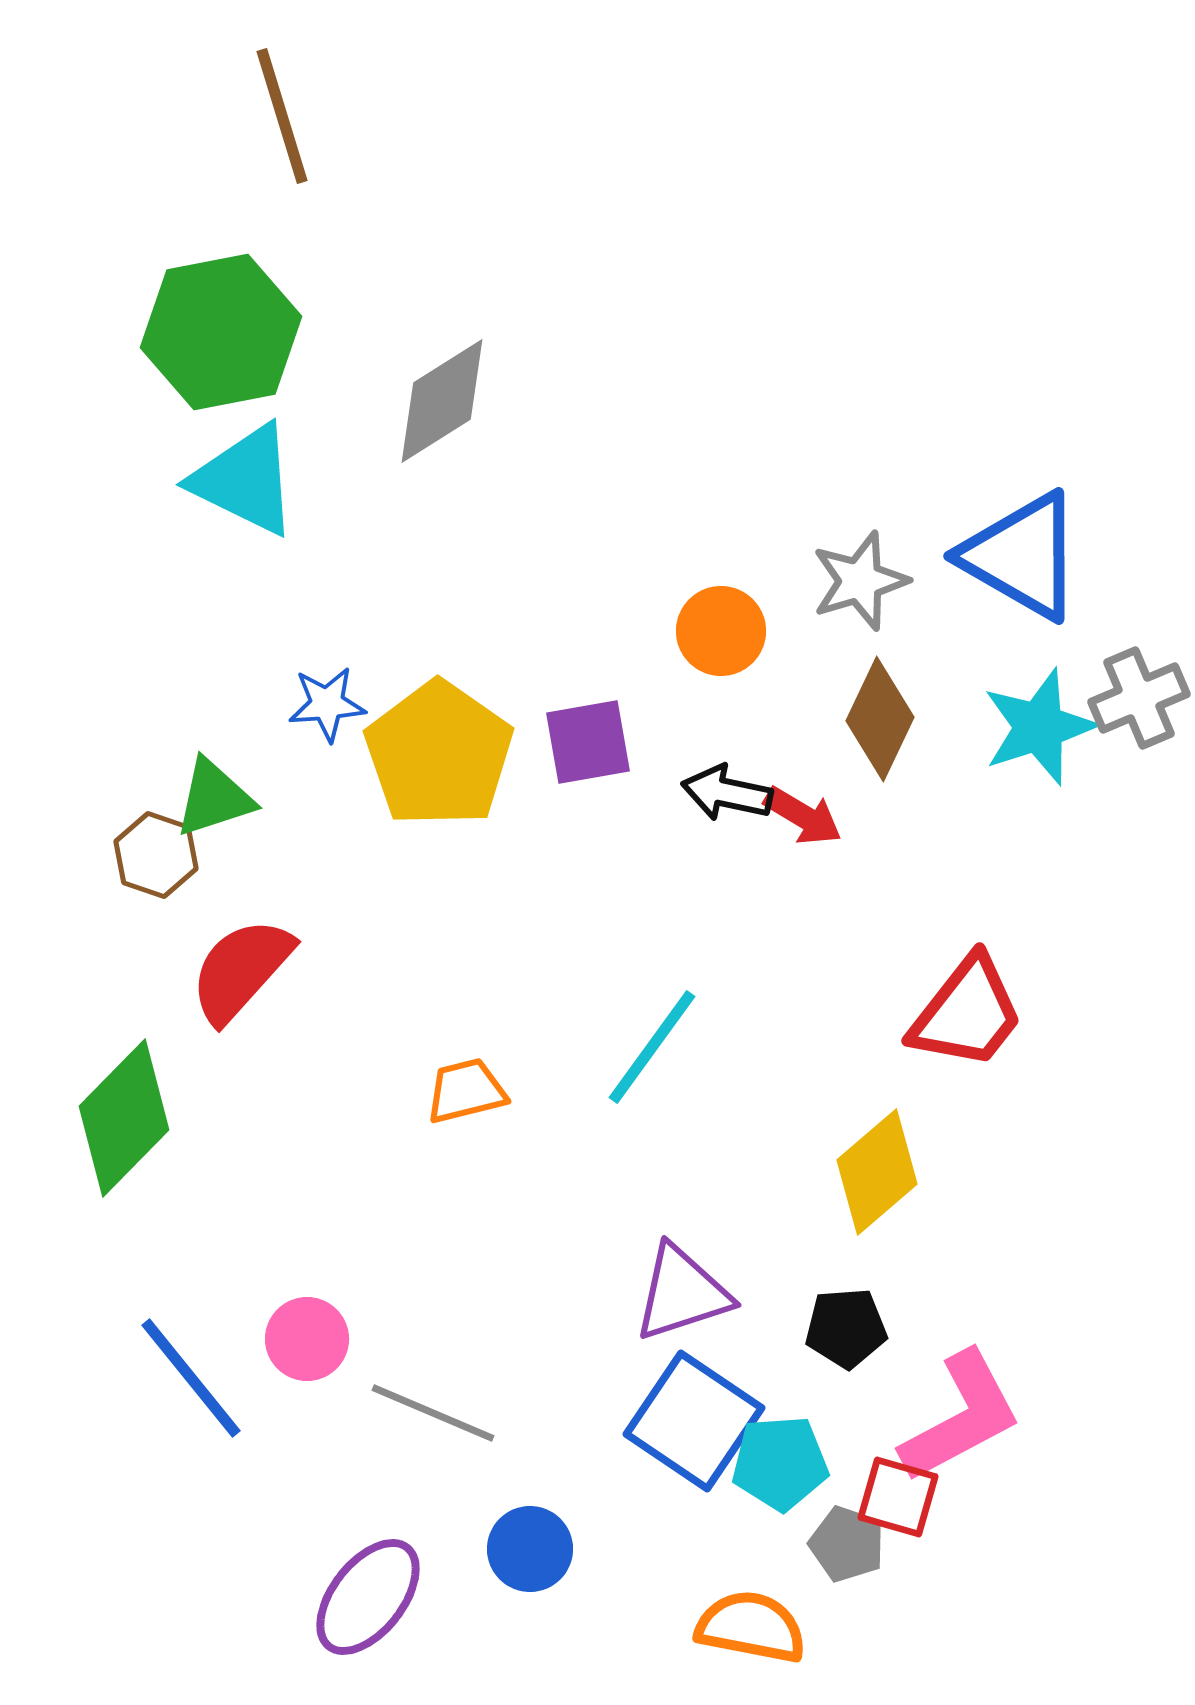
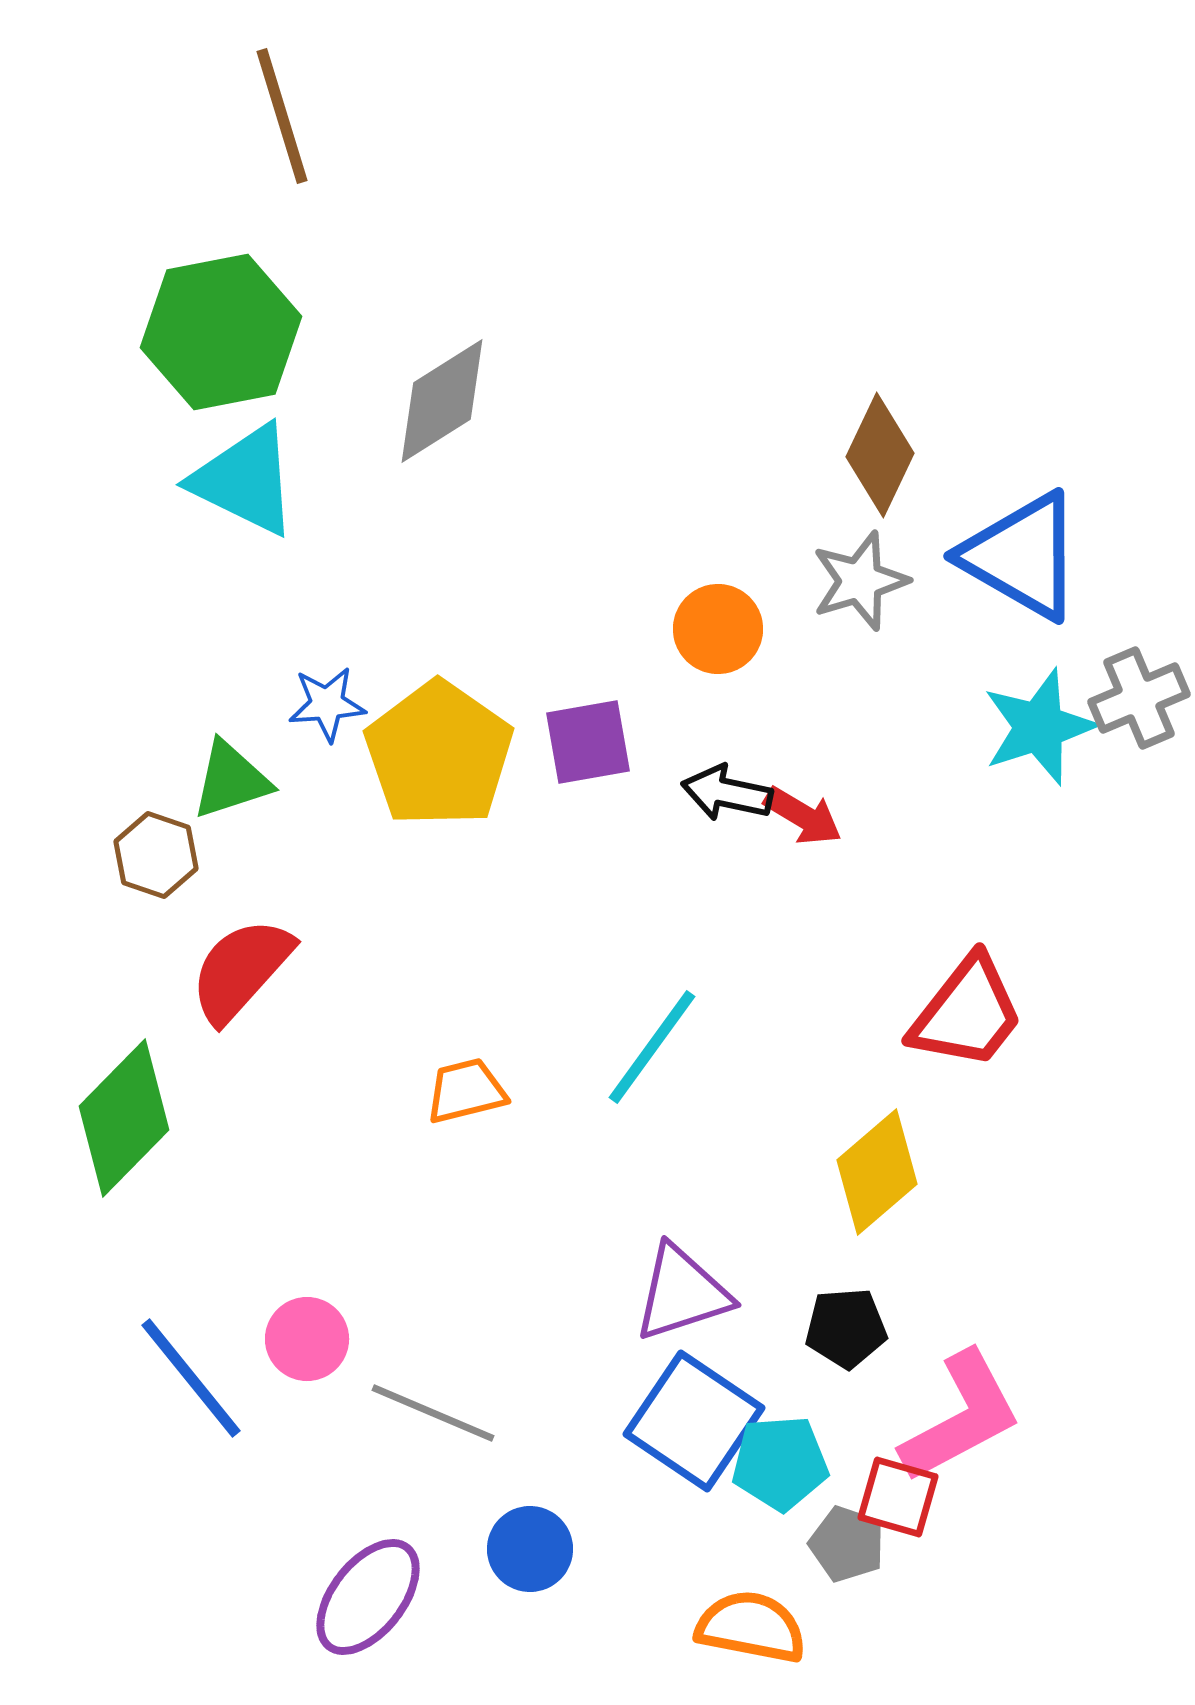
orange circle: moved 3 px left, 2 px up
brown diamond: moved 264 px up
green triangle: moved 17 px right, 18 px up
